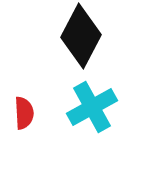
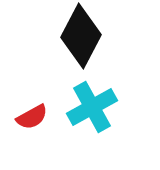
red semicircle: moved 8 px right, 4 px down; rotated 64 degrees clockwise
